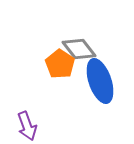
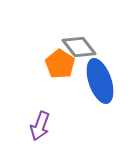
gray diamond: moved 2 px up
purple arrow: moved 13 px right; rotated 40 degrees clockwise
